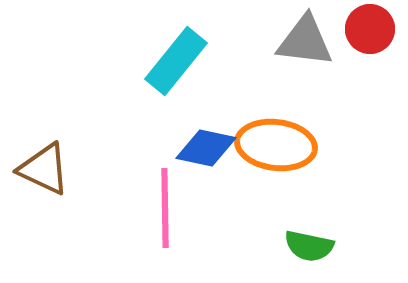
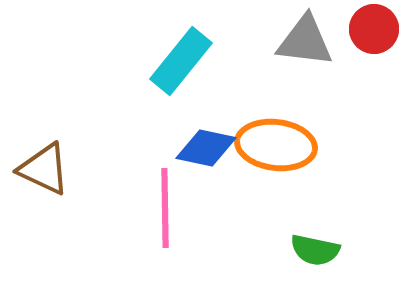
red circle: moved 4 px right
cyan rectangle: moved 5 px right
green semicircle: moved 6 px right, 4 px down
